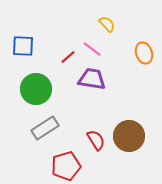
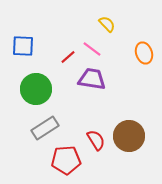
red pentagon: moved 6 px up; rotated 12 degrees clockwise
